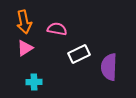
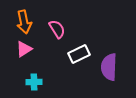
pink semicircle: rotated 48 degrees clockwise
pink triangle: moved 1 px left, 1 px down
